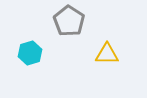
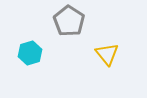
yellow triangle: rotated 50 degrees clockwise
